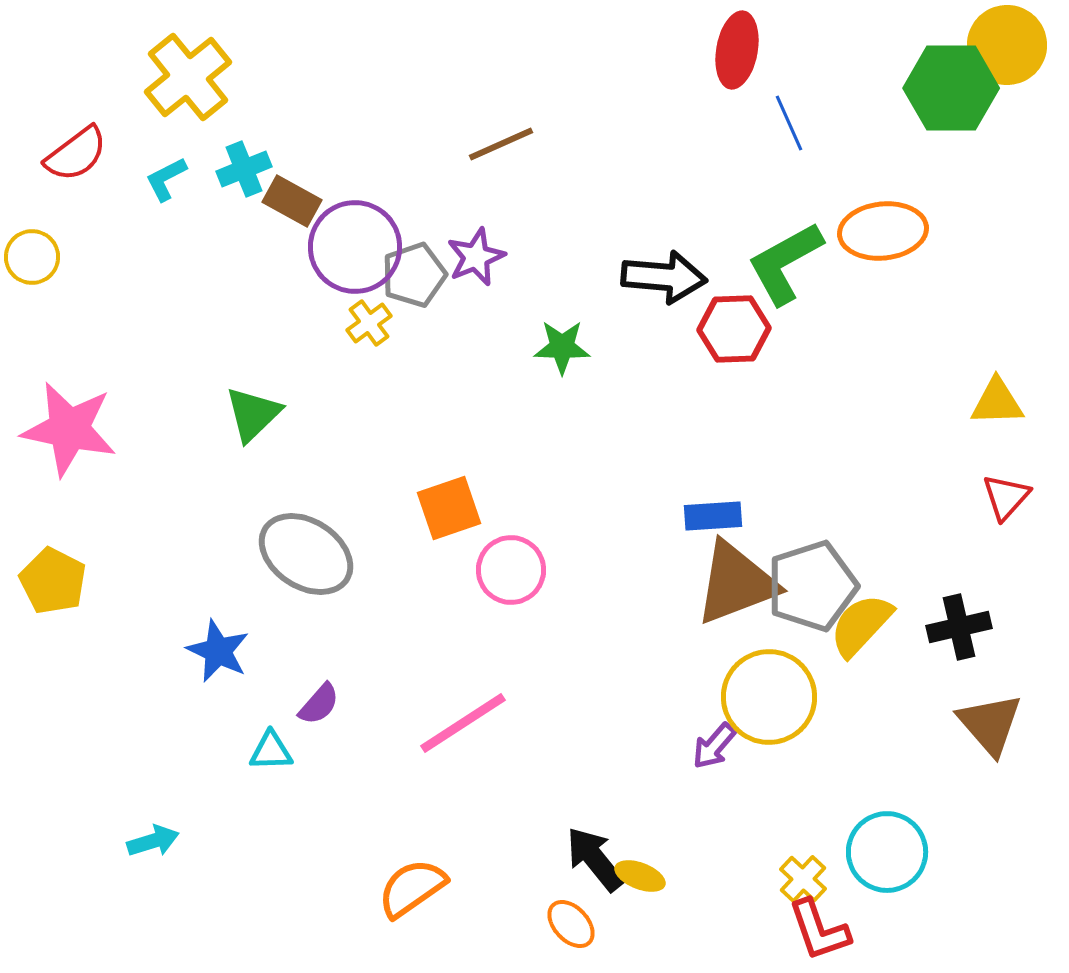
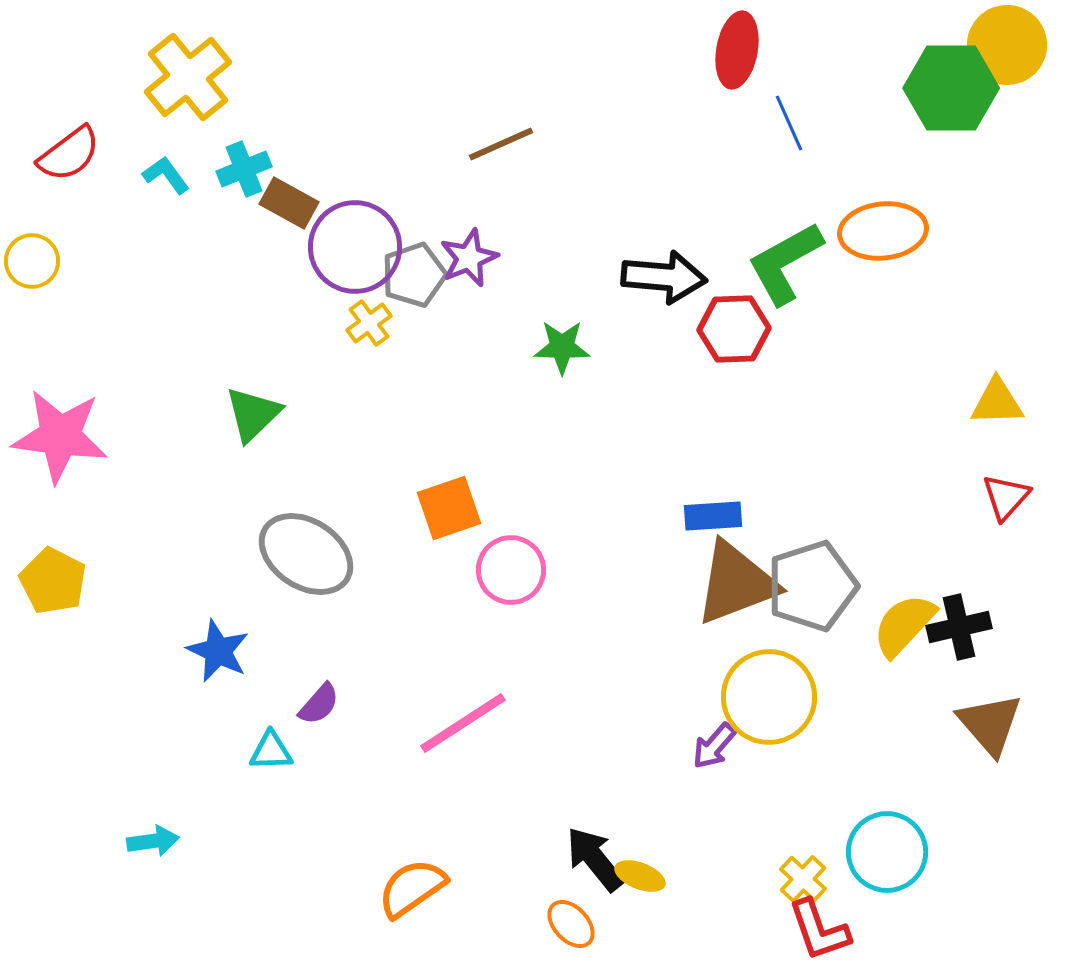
red semicircle at (76, 154): moved 7 px left
cyan L-shape at (166, 179): moved 4 px up; rotated 81 degrees clockwise
brown rectangle at (292, 201): moved 3 px left, 2 px down
yellow circle at (32, 257): moved 4 px down
purple star at (476, 257): moved 7 px left, 1 px down
pink star at (69, 429): moved 9 px left, 7 px down; rotated 4 degrees counterclockwise
yellow semicircle at (861, 625): moved 43 px right
cyan arrow at (153, 841): rotated 9 degrees clockwise
